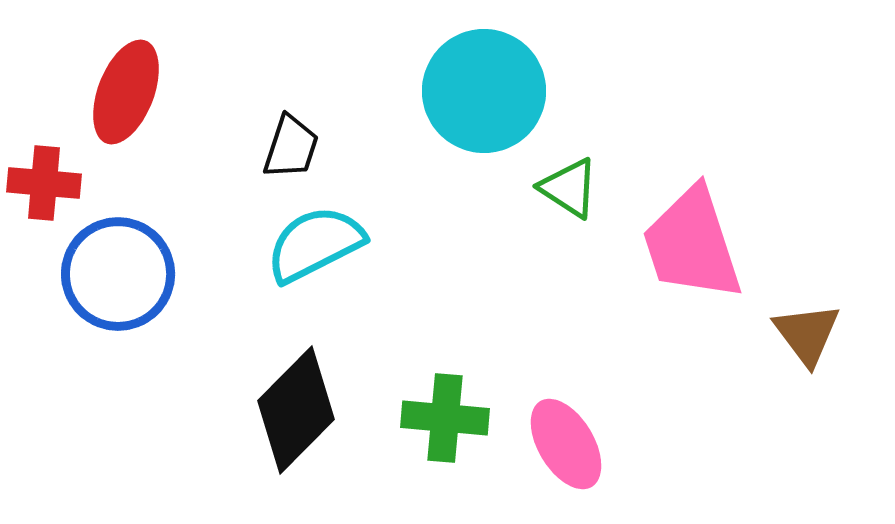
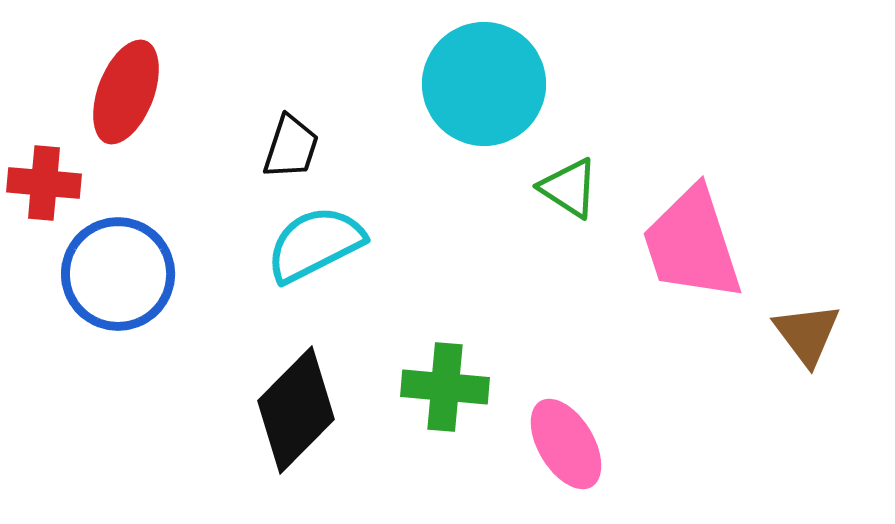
cyan circle: moved 7 px up
green cross: moved 31 px up
